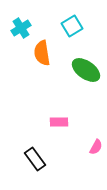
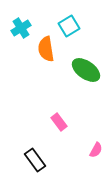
cyan square: moved 3 px left
orange semicircle: moved 4 px right, 4 px up
pink rectangle: rotated 54 degrees clockwise
pink semicircle: moved 3 px down
black rectangle: moved 1 px down
